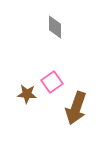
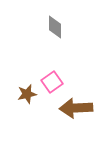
brown star: rotated 18 degrees counterclockwise
brown arrow: rotated 68 degrees clockwise
